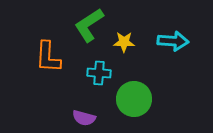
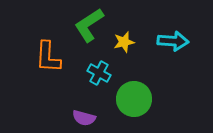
yellow star: rotated 15 degrees counterclockwise
cyan cross: rotated 25 degrees clockwise
